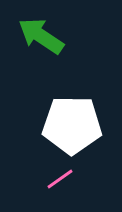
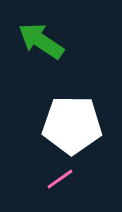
green arrow: moved 5 px down
